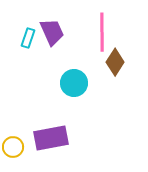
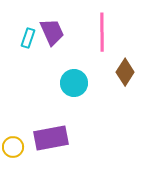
brown diamond: moved 10 px right, 10 px down
